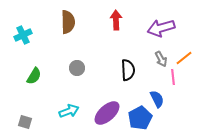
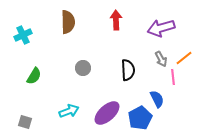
gray circle: moved 6 px right
